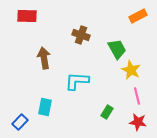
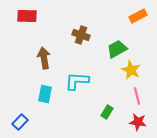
green trapezoid: rotated 90 degrees counterclockwise
cyan rectangle: moved 13 px up
